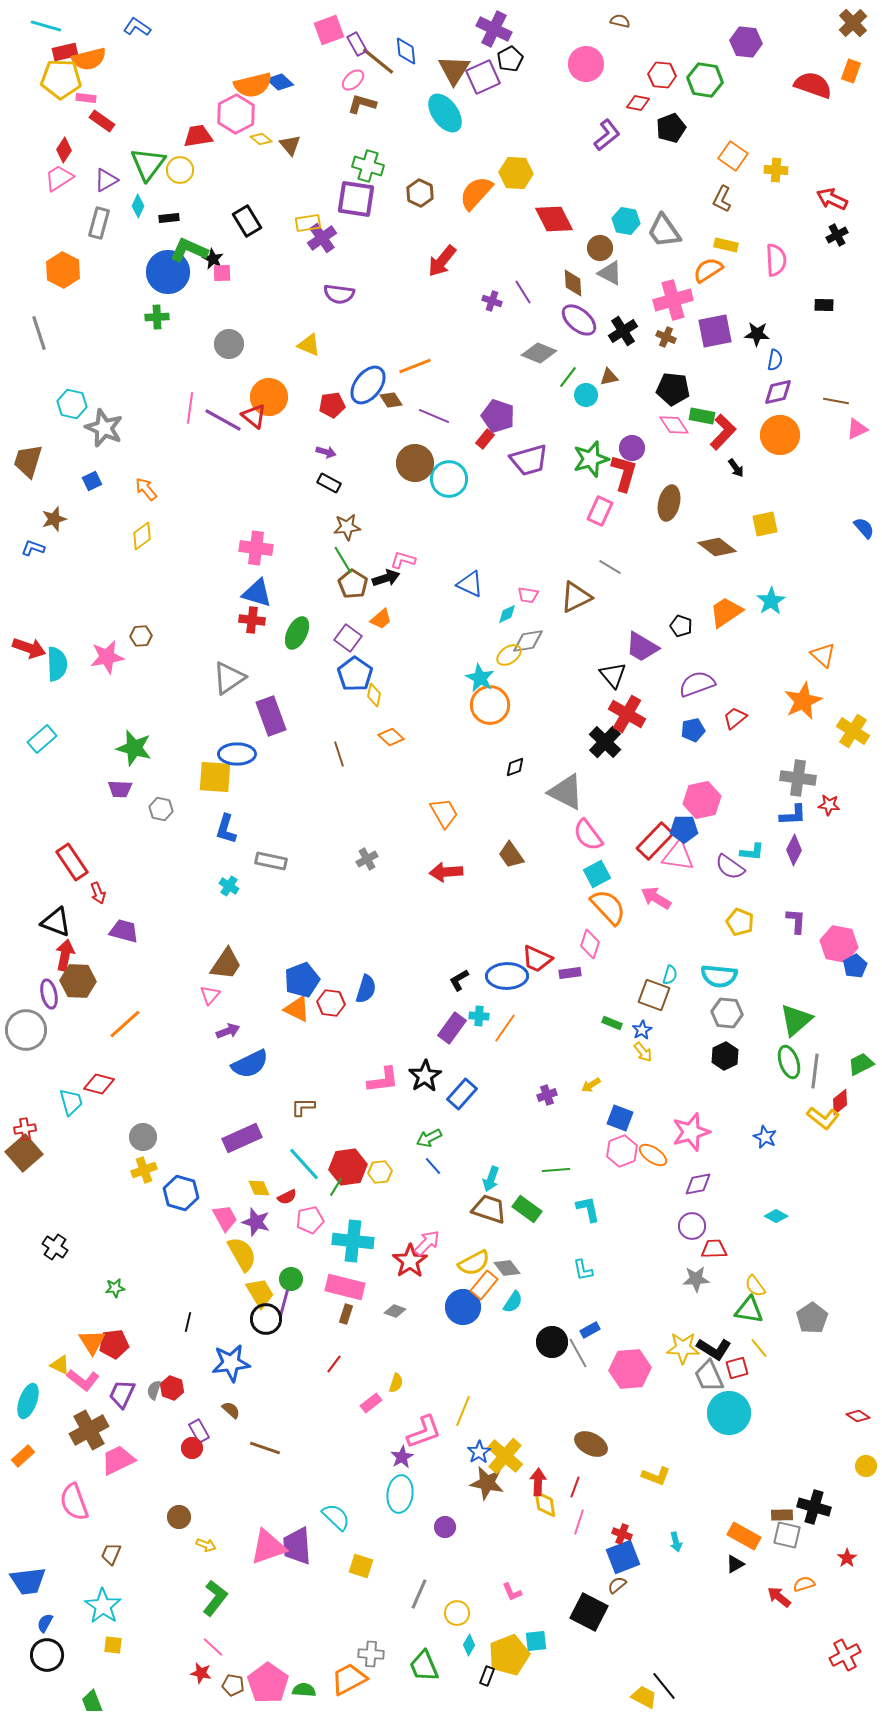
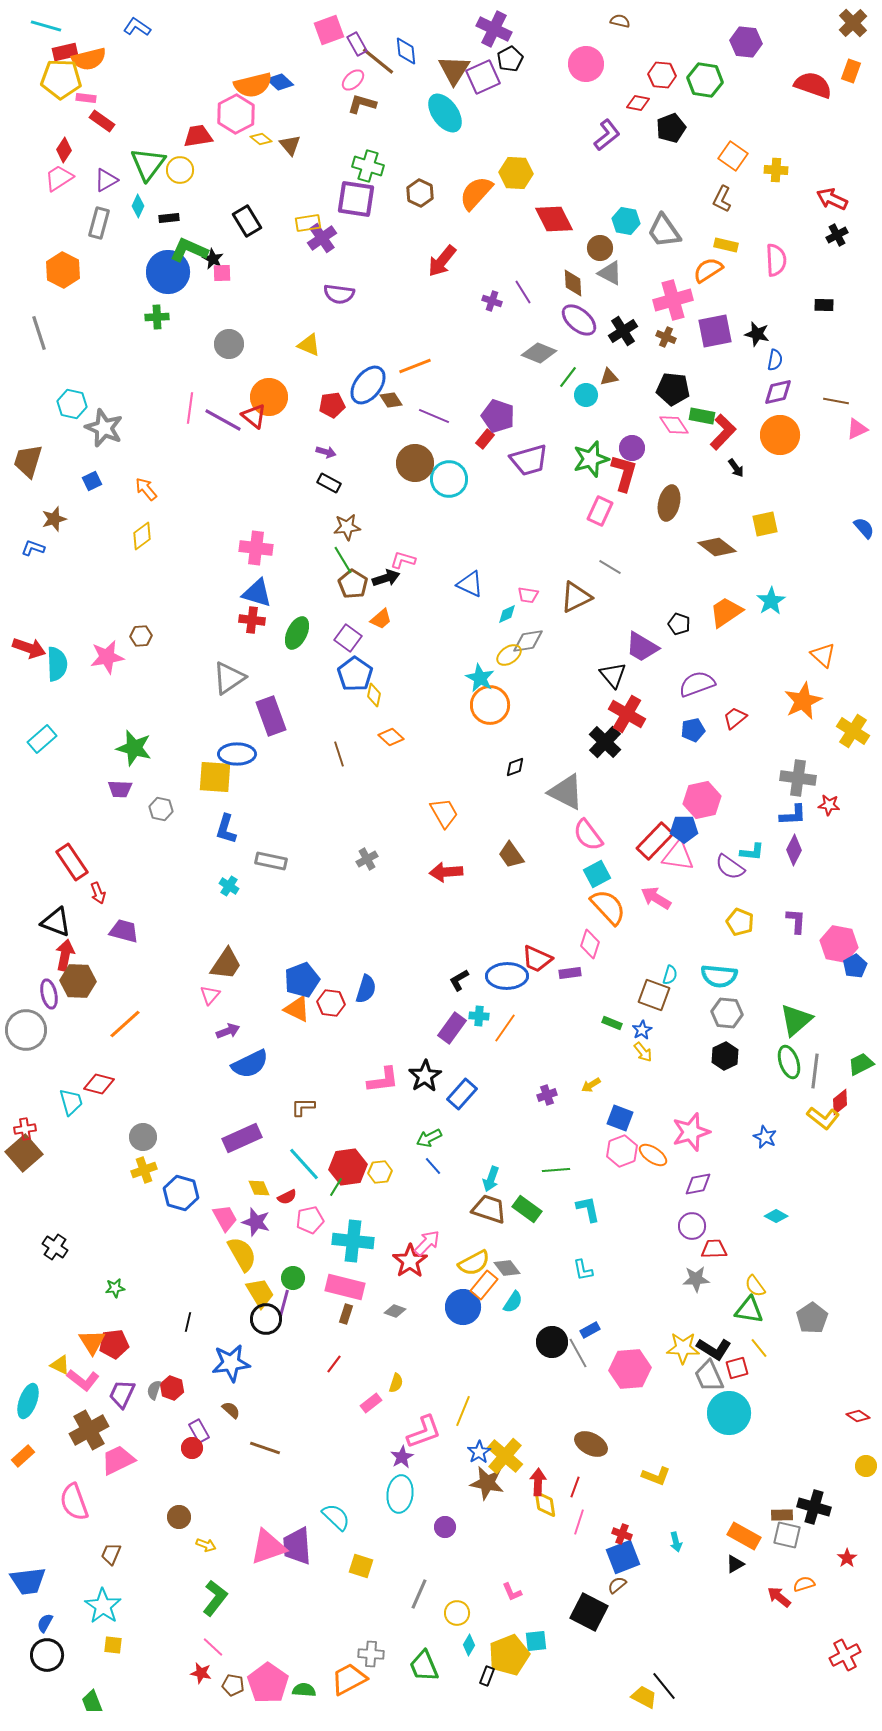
black star at (757, 334): rotated 10 degrees clockwise
black pentagon at (681, 626): moved 2 px left, 2 px up
green circle at (291, 1279): moved 2 px right, 1 px up
